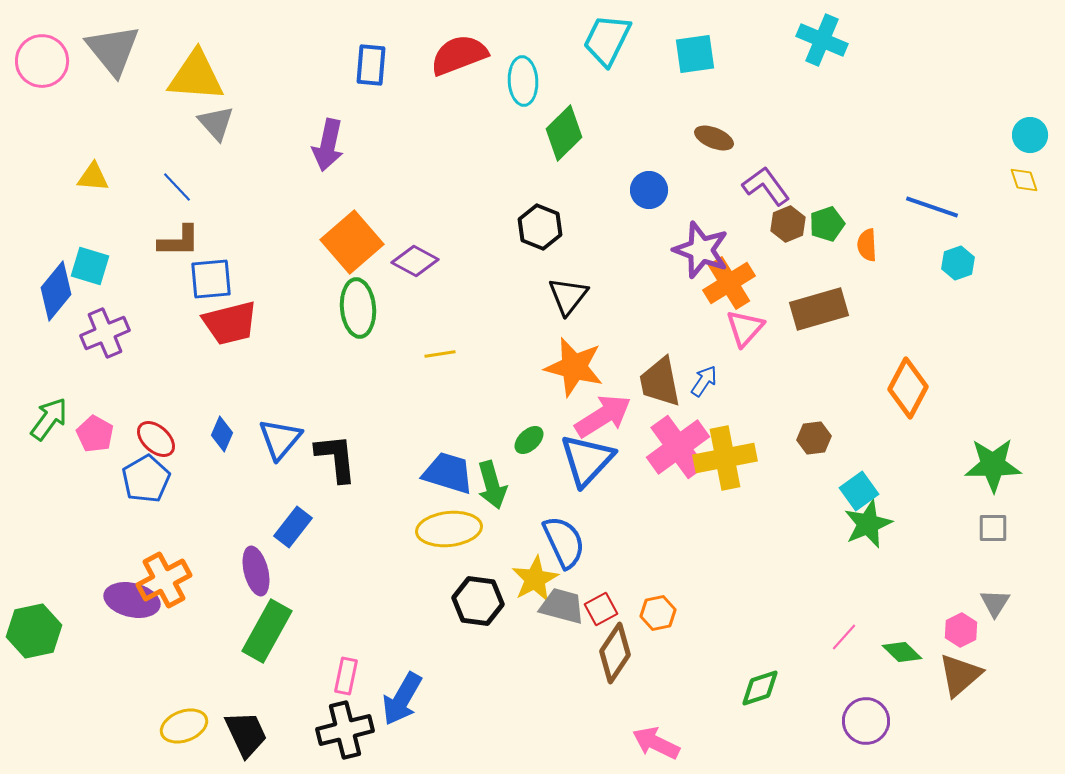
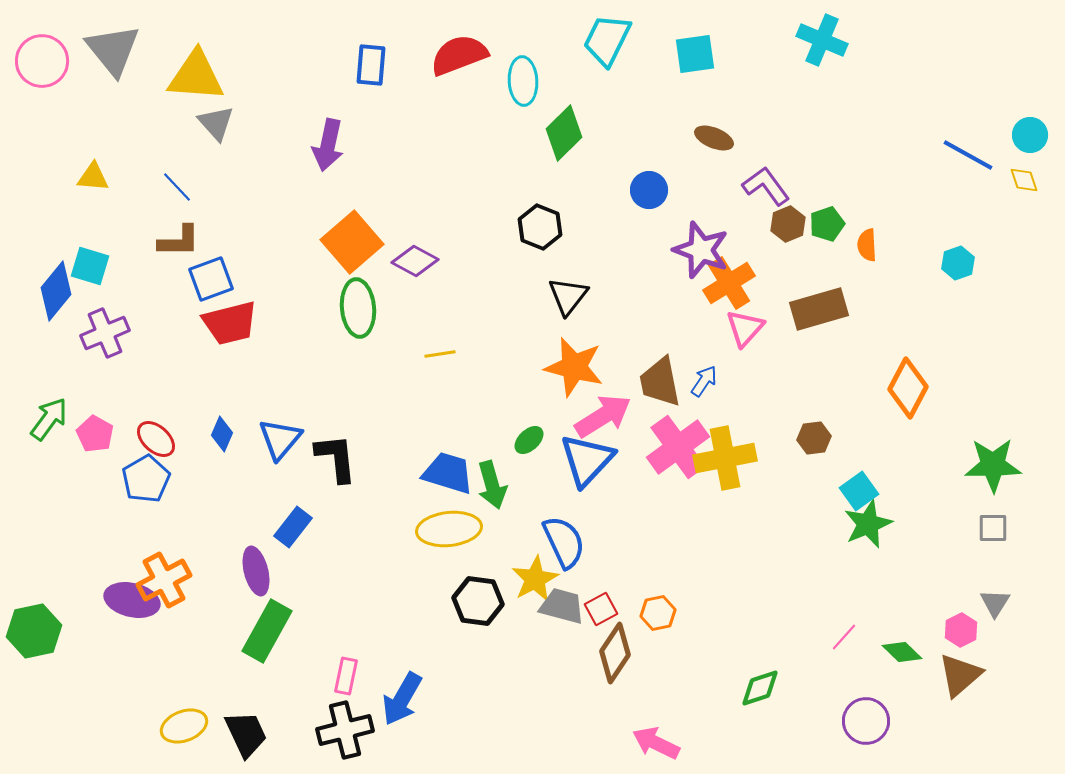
blue line at (932, 207): moved 36 px right, 52 px up; rotated 10 degrees clockwise
blue square at (211, 279): rotated 15 degrees counterclockwise
